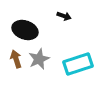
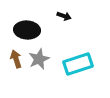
black ellipse: moved 2 px right; rotated 15 degrees counterclockwise
